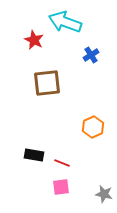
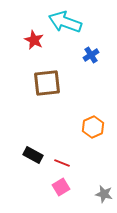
black rectangle: moved 1 px left; rotated 18 degrees clockwise
pink square: rotated 24 degrees counterclockwise
